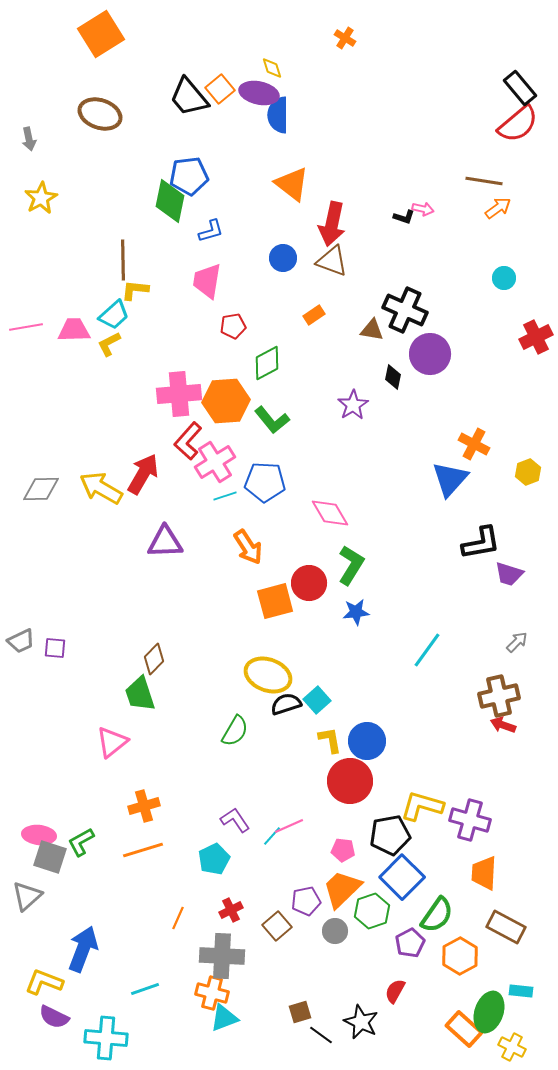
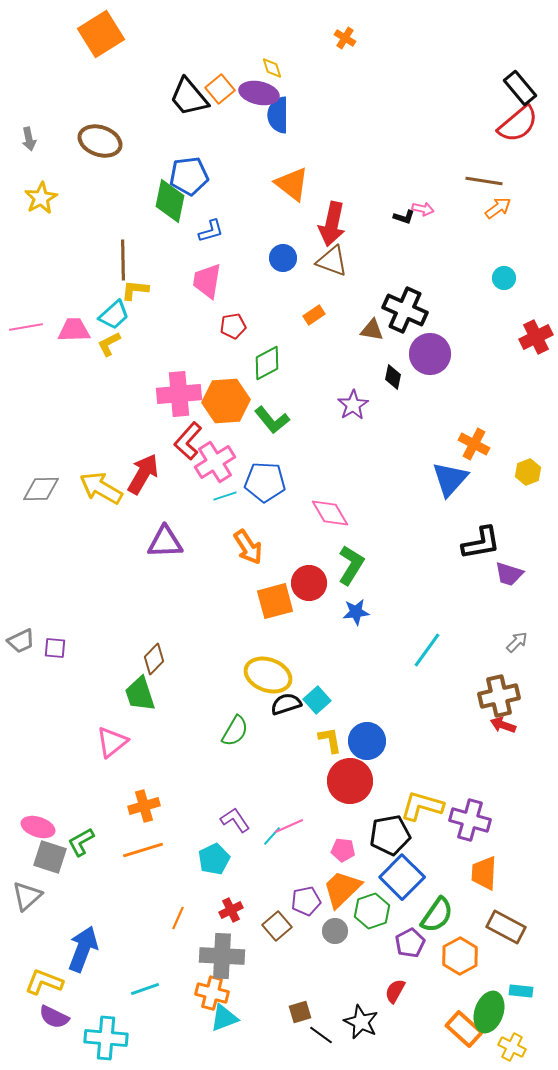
brown ellipse at (100, 114): moved 27 px down
pink ellipse at (39, 835): moved 1 px left, 8 px up; rotated 12 degrees clockwise
